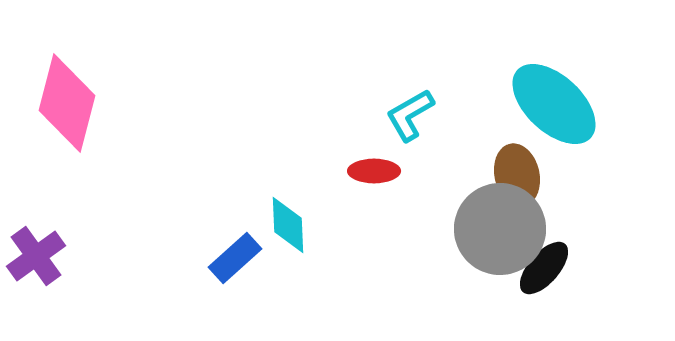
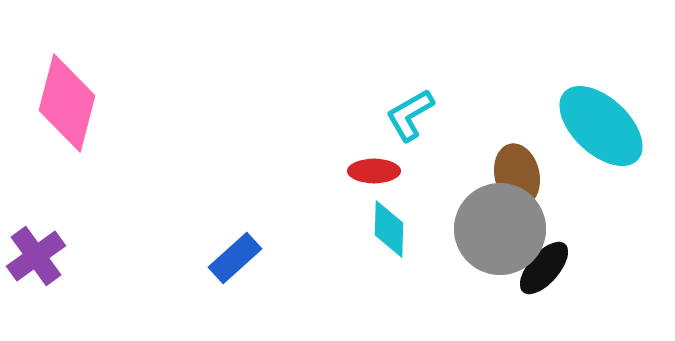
cyan ellipse: moved 47 px right, 22 px down
cyan diamond: moved 101 px right, 4 px down; rotated 4 degrees clockwise
